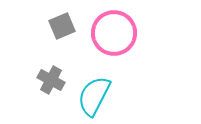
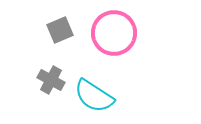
gray square: moved 2 px left, 4 px down
cyan semicircle: rotated 84 degrees counterclockwise
